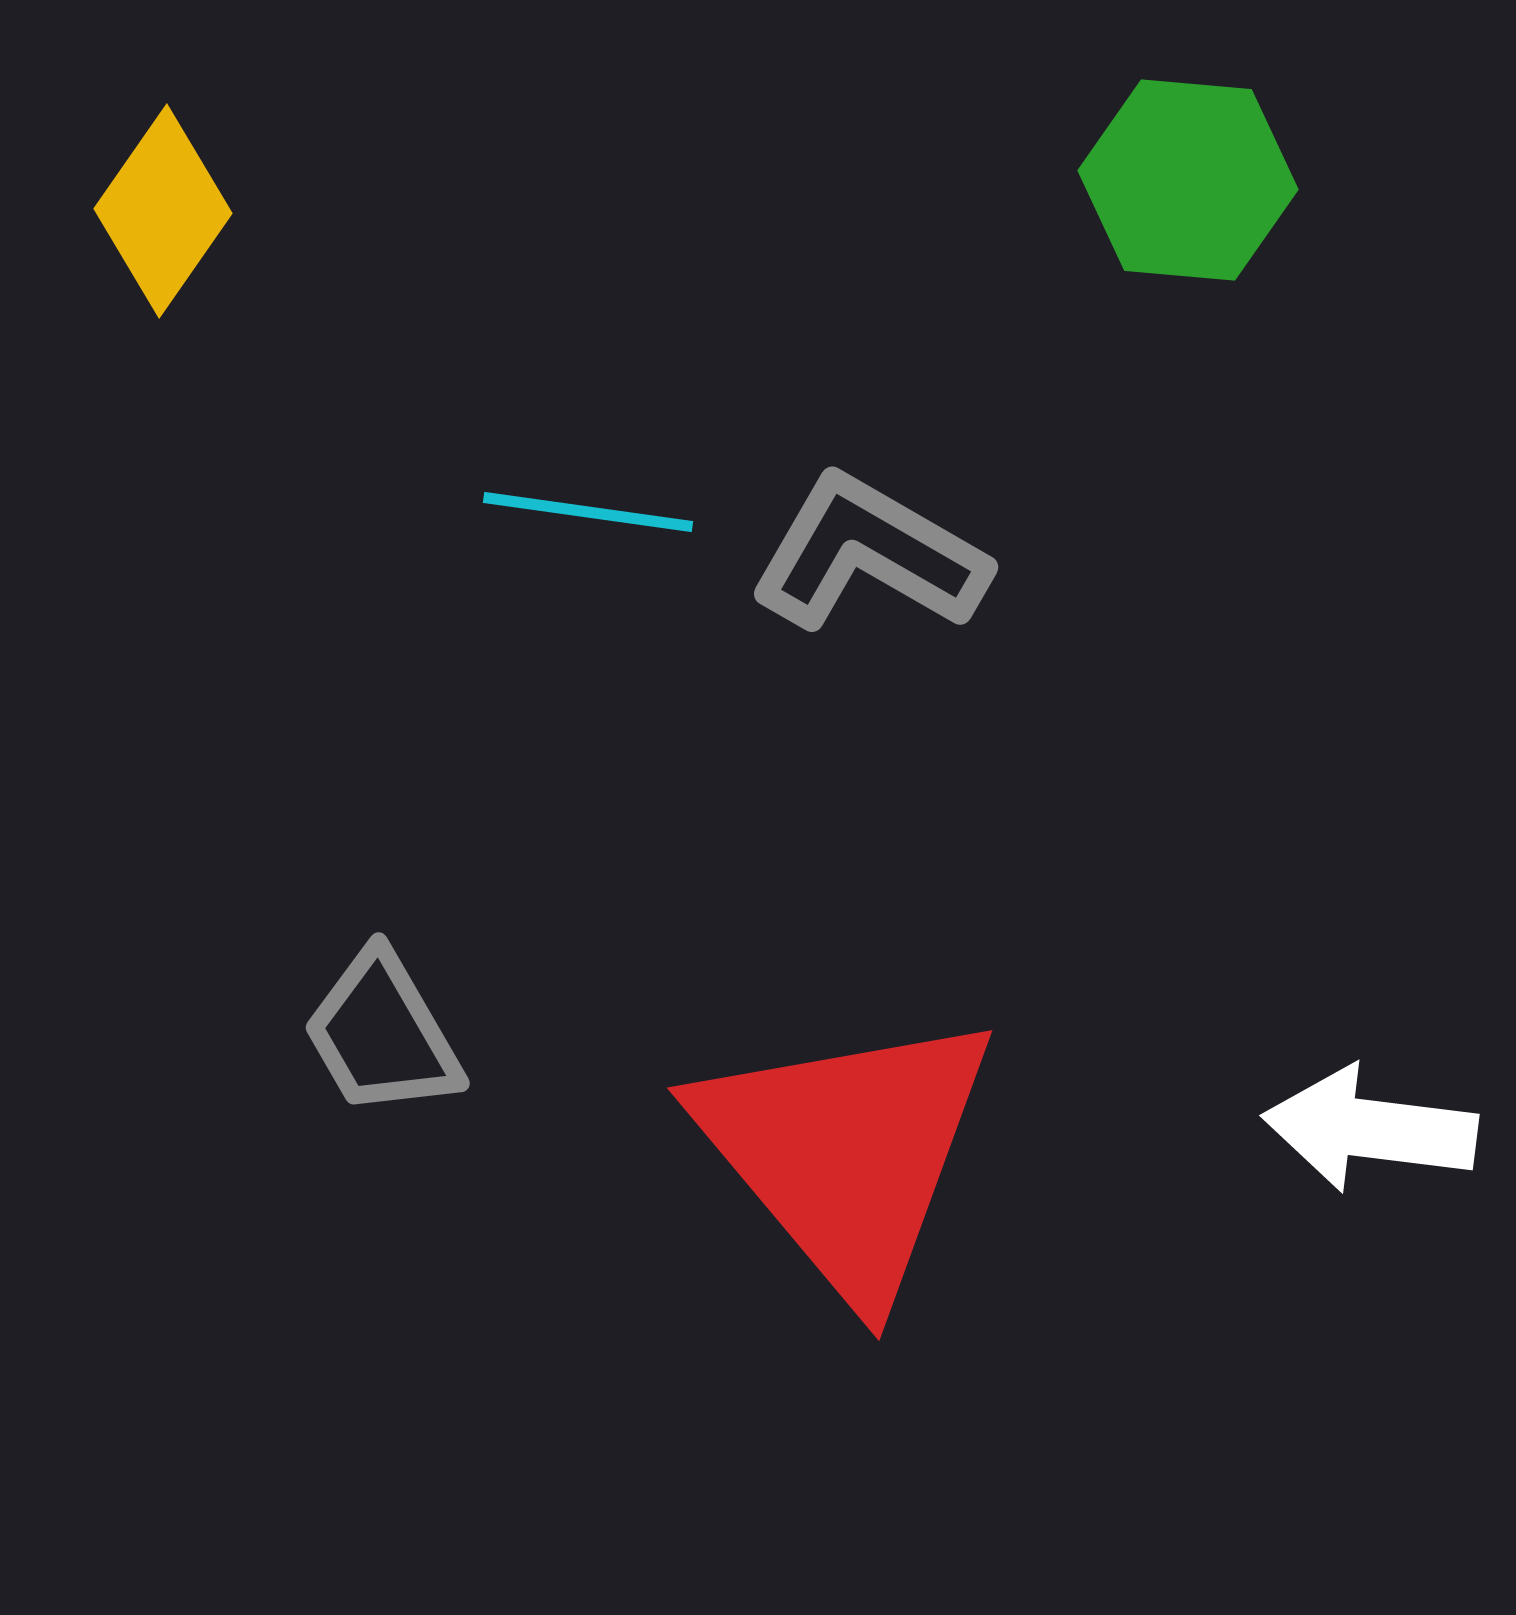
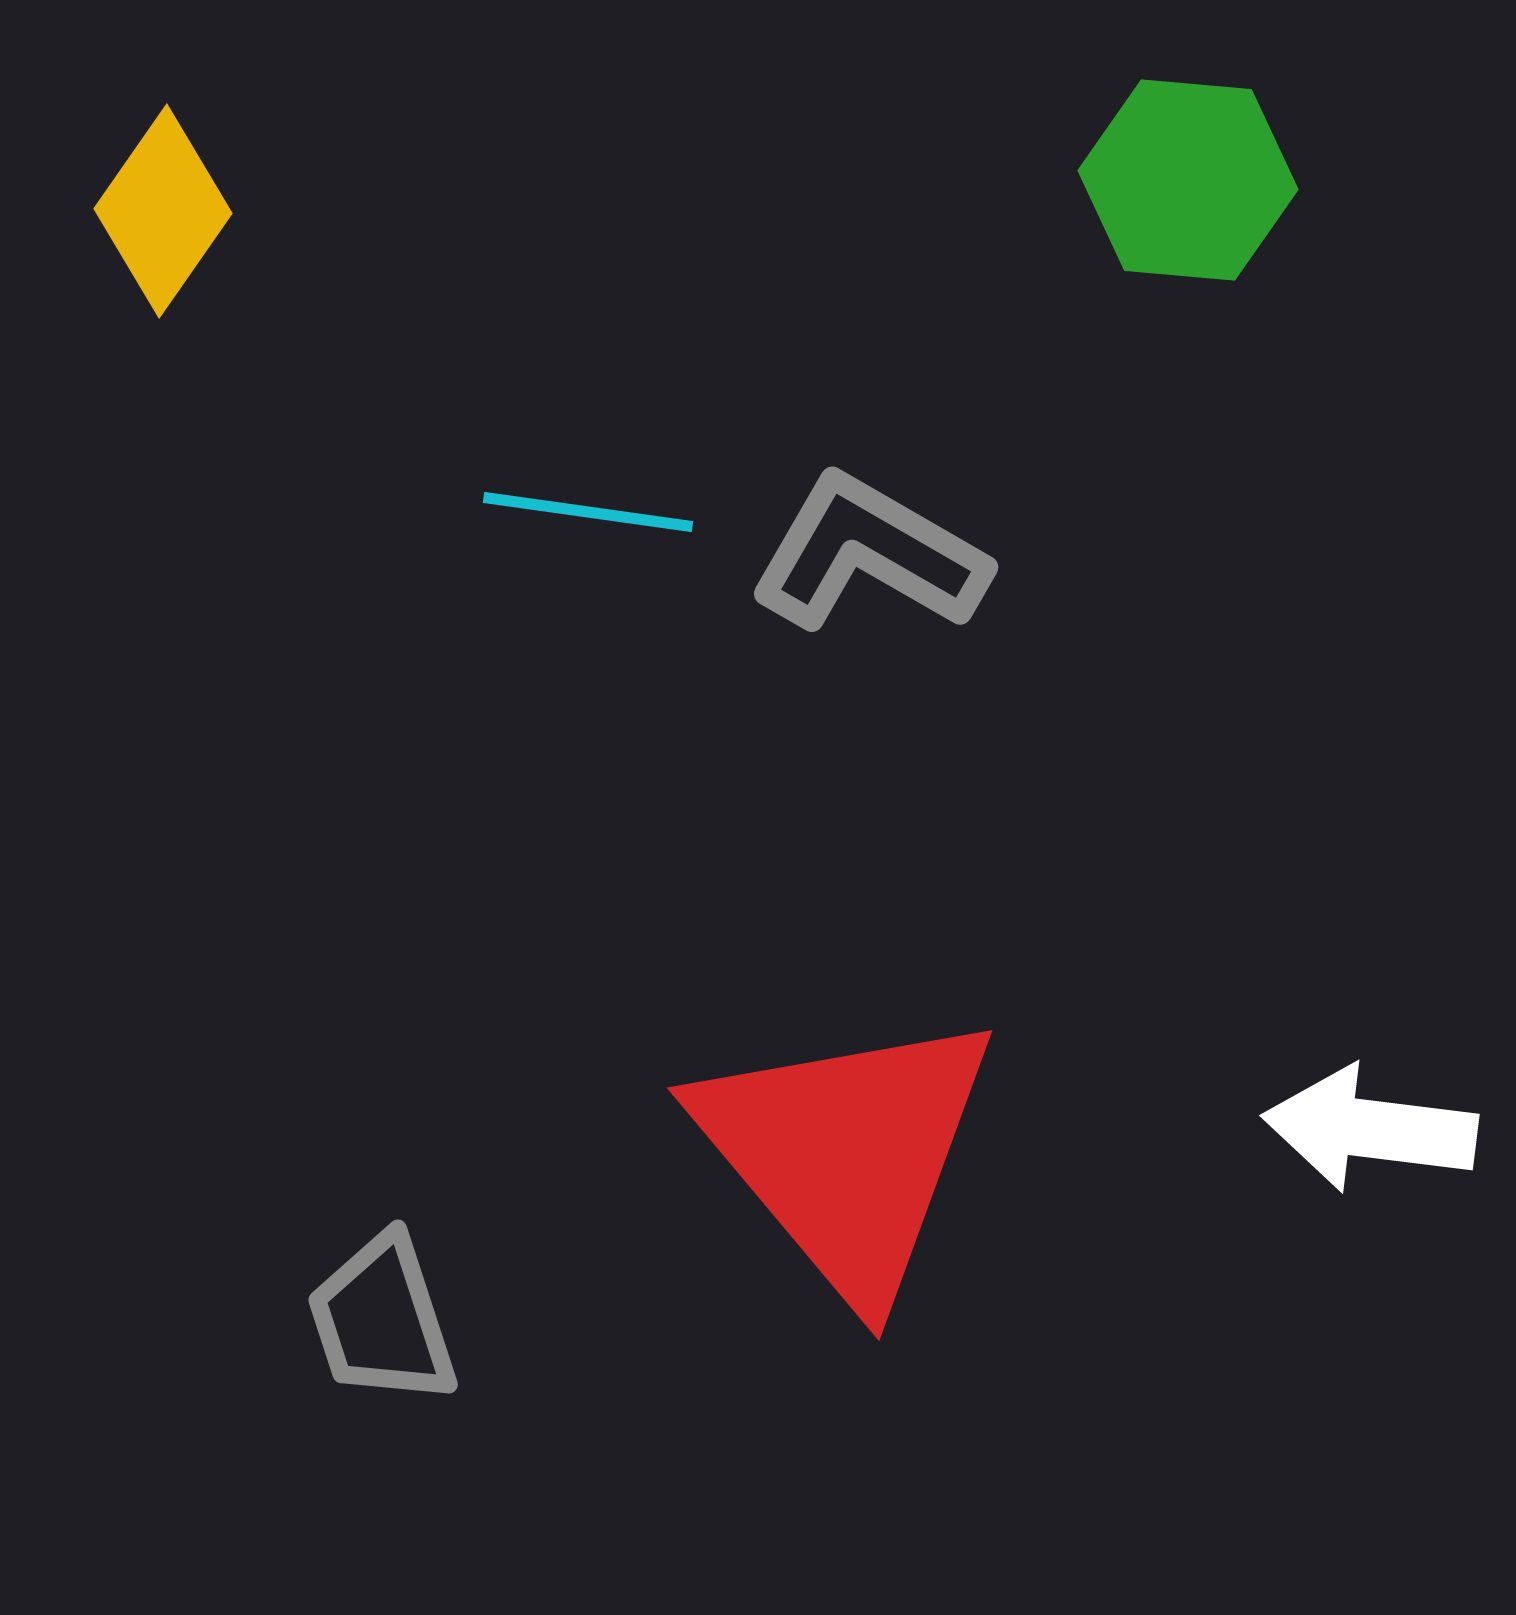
gray trapezoid: moved 286 px down; rotated 12 degrees clockwise
